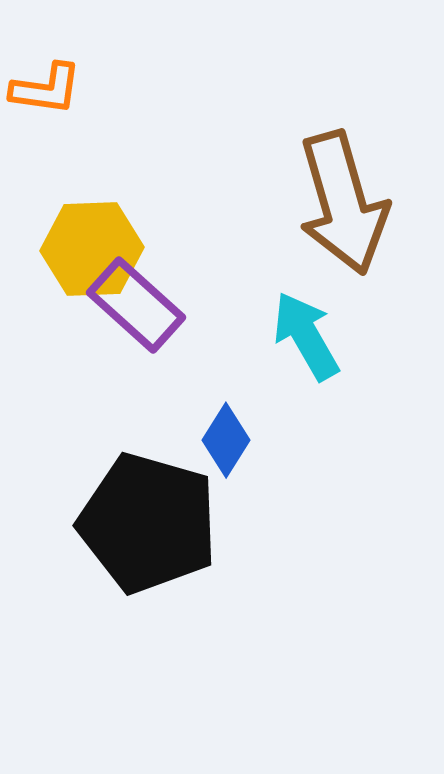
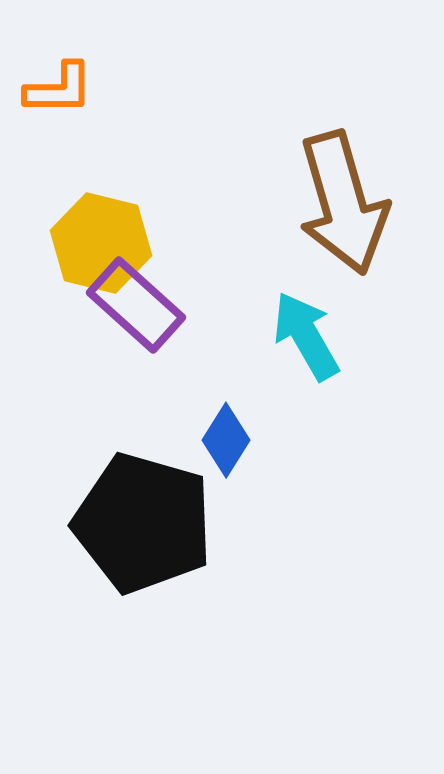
orange L-shape: moved 13 px right; rotated 8 degrees counterclockwise
yellow hexagon: moved 9 px right, 6 px up; rotated 16 degrees clockwise
black pentagon: moved 5 px left
